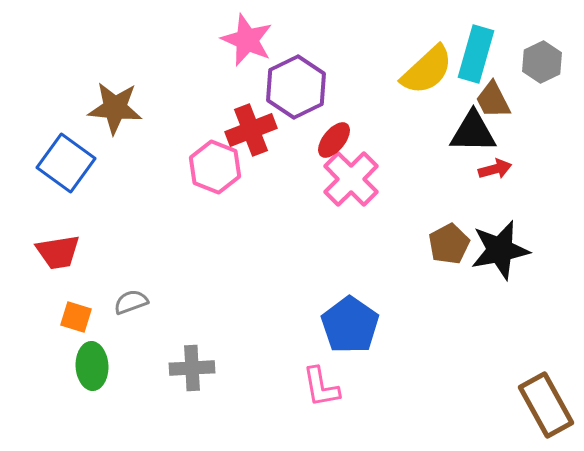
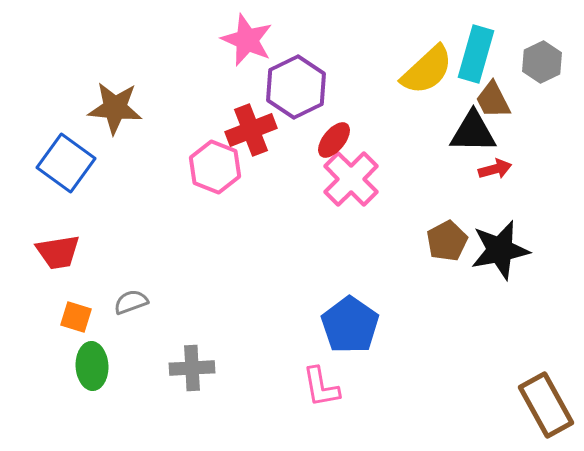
brown pentagon: moved 2 px left, 3 px up
